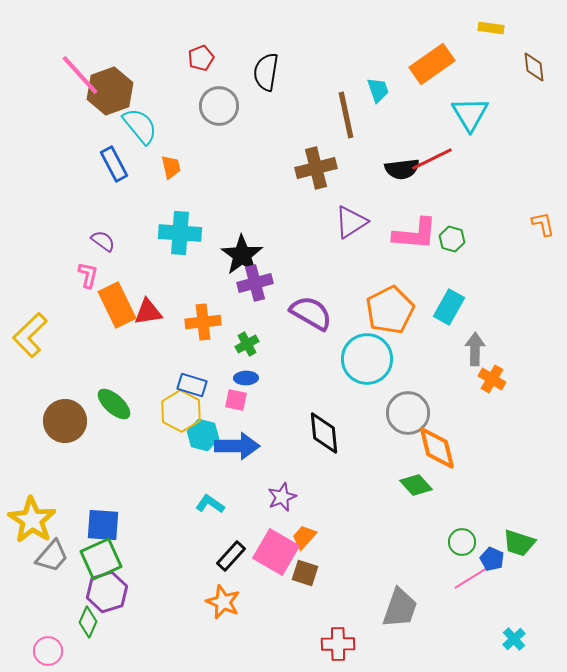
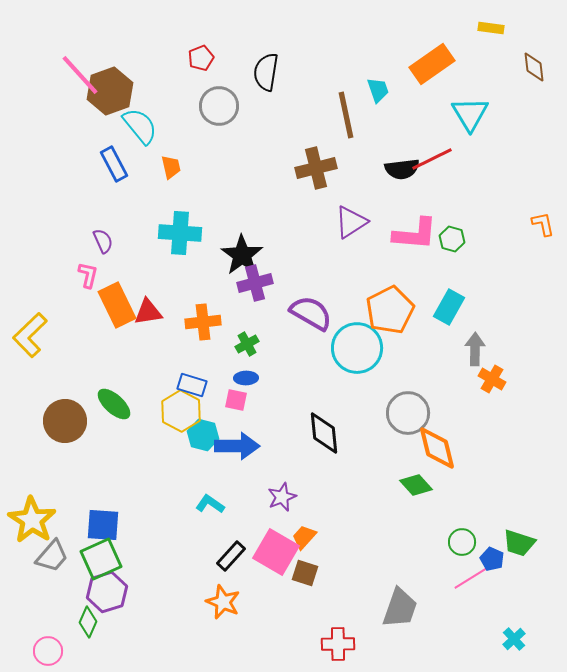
purple semicircle at (103, 241): rotated 30 degrees clockwise
cyan circle at (367, 359): moved 10 px left, 11 px up
